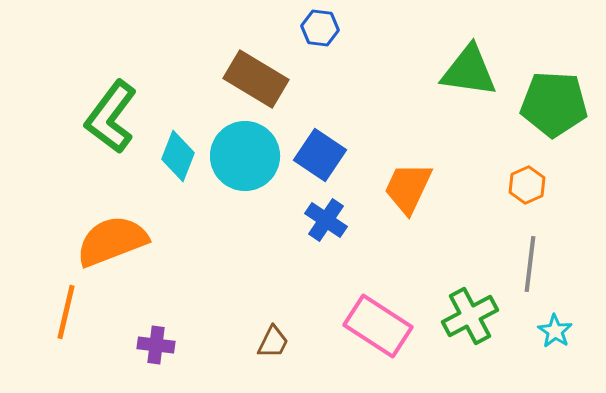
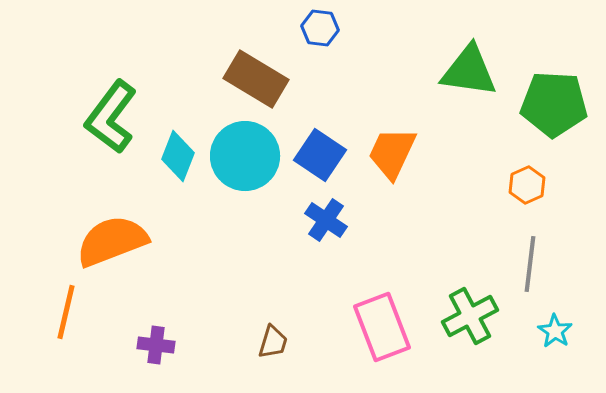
orange trapezoid: moved 16 px left, 35 px up
pink rectangle: moved 4 px right, 1 px down; rotated 36 degrees clockwise
brown trapezoid: rotated 9 degrees counterclockwise
